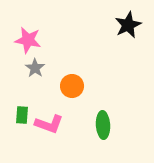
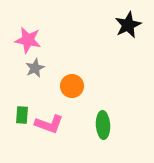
gray star: rotated 12 degrees clockwise
